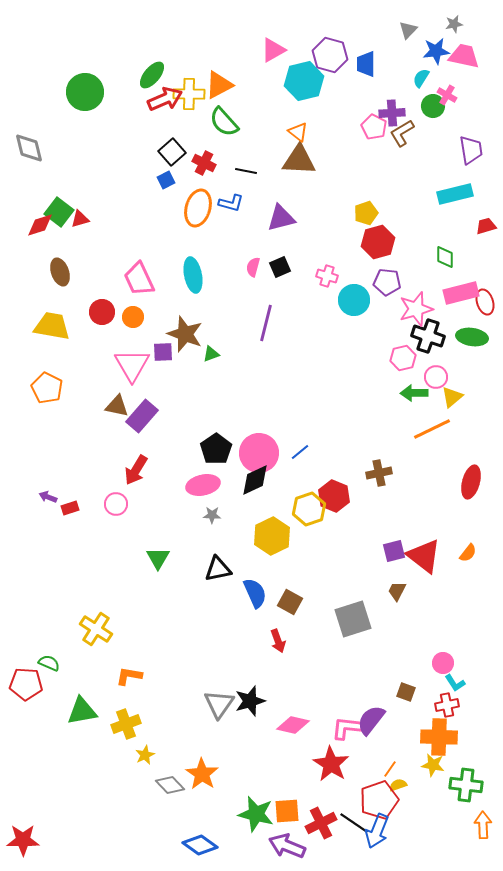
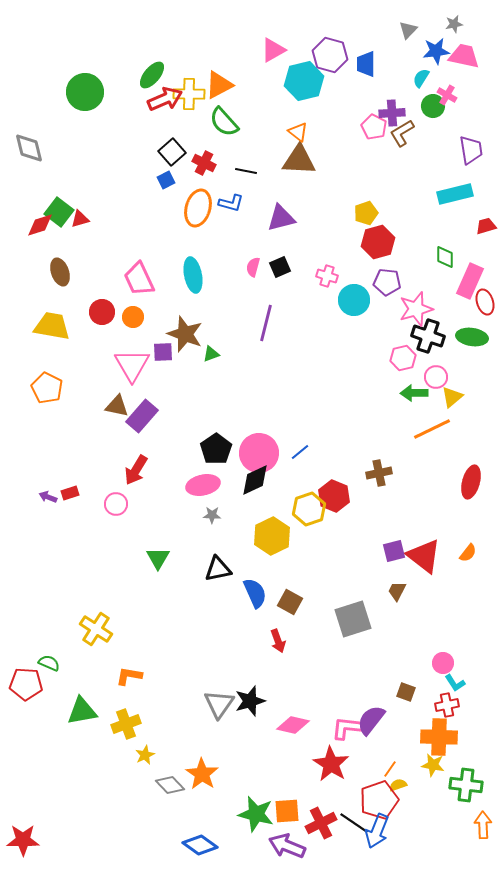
pink rectangle at (461, 293): moved 9 px right, 12 px up; rotated 52 degrees counterclockwise
red rectangle at (70, 508): moved 15 px up
